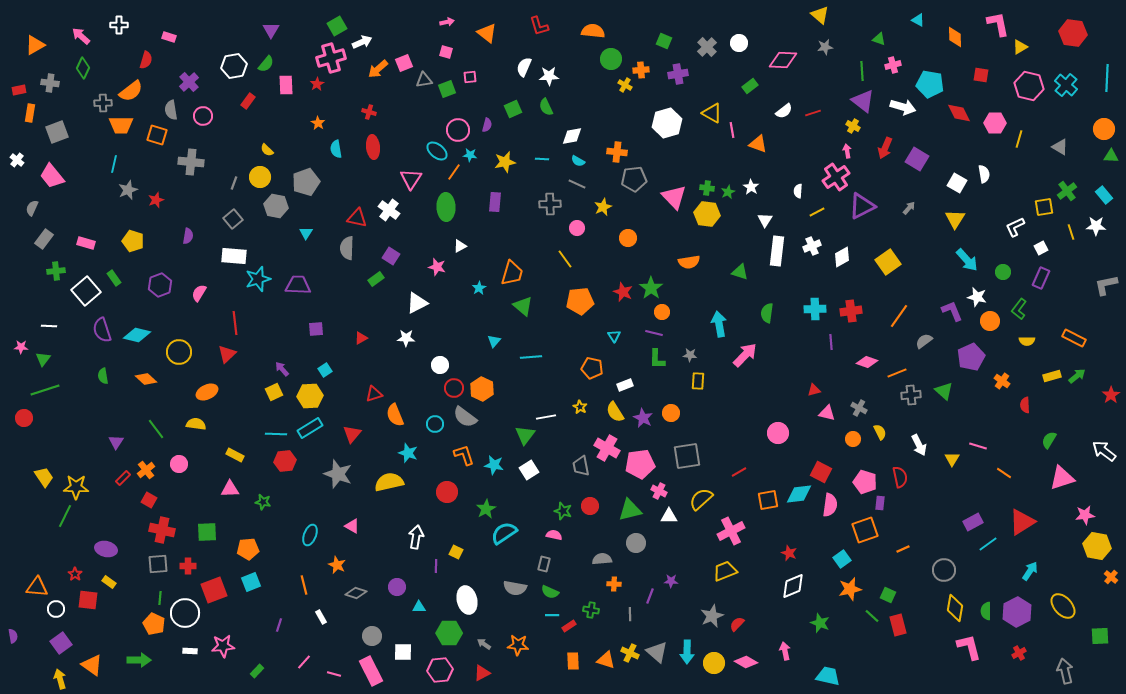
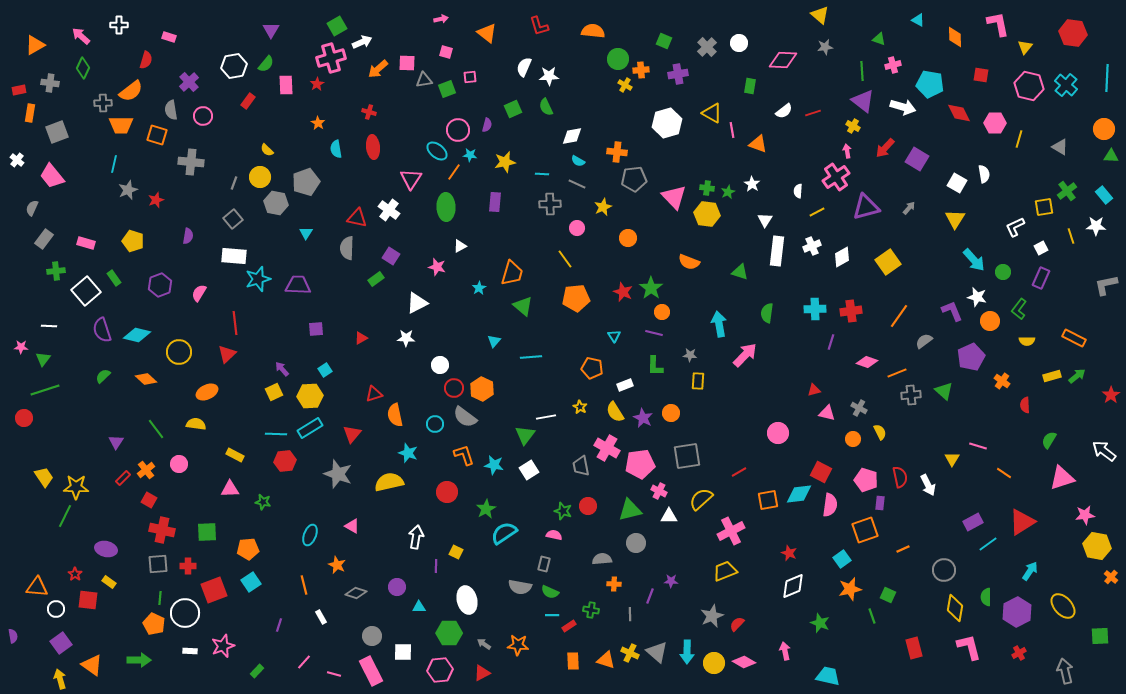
pink arrow at (447, 22): moved 6 px left, 3 px up
yellow triangle at (1020, 47): moved 5 px right; rotated 21 degrees counterclockwise
green circle at (611, 59): moved 7 px right
pink square at (404, 63): moved 3 px right; rotated 24 degrees clockwise
green rectangle at (750, 86): rotated 42 degrees counterclockwise
red arrow at (885, 148): rotated 20 degrees clockwise
cyan line at (542, 159): moved 15 px down
white star at (751, 187): moved 1 px right, 3 px up
gray hexagon at (276, 206): moved 3 px up
purple triangle at (862, 206): moved 4 px right, 1 px down; rotated 12 degrees clockwise
yellow line at (1071, 232): moved 4 px down
cyan arrow at (967, 260): moved 7 px right
orange semicircle at (689, 262): rotated 30 degrees clockwise
orange pentagon at (580, 301): moved 4 px left, 3 px up
purple line at (831, 342): rotated 21 degrees clockwise
green L-shape at (657, 359): moved 2 px left, 7 px down
green semicircle at (103, 376): rotated 56 degrees clockwise
orange semicircle at (395, 415): rotated 10 degrees clockwise
white arrow at (919, 445): moved 9 px right, 40 px down
pink pentagon at (865, 482): moved 1 px right, 2 px up
red circle at (590, 506): moved 2 px left
cyan square at (251, 582): rotated 12 degrees counterclockwise
gray semicircle at (515, 588): moved 5 px right, 1 px up
green semicircle at (986, 611): moved 14 px up
green line at (872, 616): rotated 28 degrees clockwise
red rectangle at (898, 625): moved 16 px right, 23 px down
pink star at (223, 646): rotated 15 degrees counterclockwise
pink diamond at (746, 662): moved 2 px left
